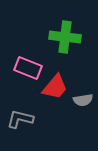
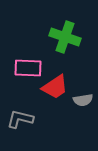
green cross: rotated 12 degrees clockwise
pink rectangle: rotated 20 degrees counterclockwise
red trapezoid: rotated 16 degrees clockwise
